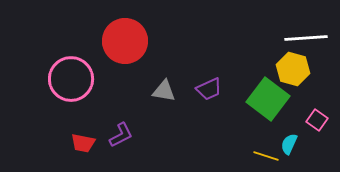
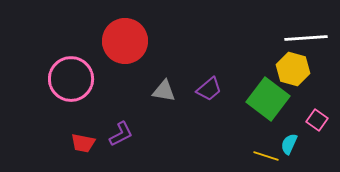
purple trapezoid: rotated 16 degrees counterclockwise
purple L-shape: moved 1 px up
